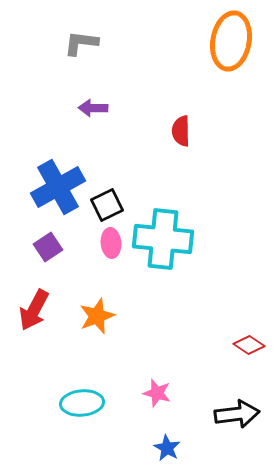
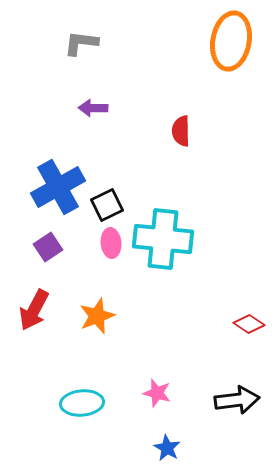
red diamond: moved 21 px up
black arrow: moved 14 px up
